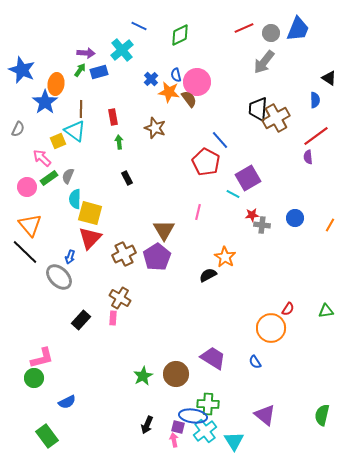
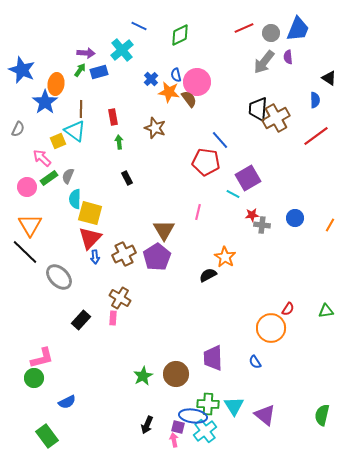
purple semicircle at (308, 157): moved 20 px left, 100 px up
red pentagon at (206, 162): rotated 20 degrees counterclockwise
orange triangle at (30, 225): rotated 10 degrees clockwise
blue arrow at (70, 257): moved 25 px right; rotated 24 degrees counterclockwise
purple trapezoid at (213, 358): rotated 124 degrees counterclockwise
cyan triangle at (234, 441): moved 35 px up
